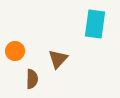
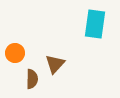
orange circle: moved 2 px down
brown triangle: moved 3 px left, 5 px down
